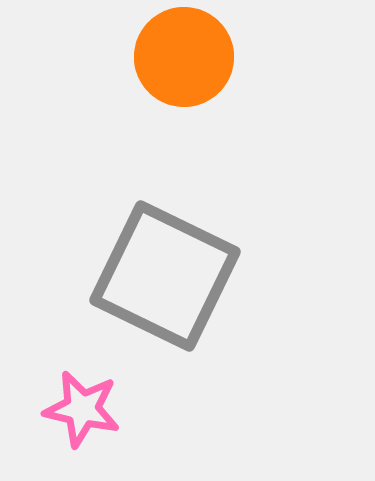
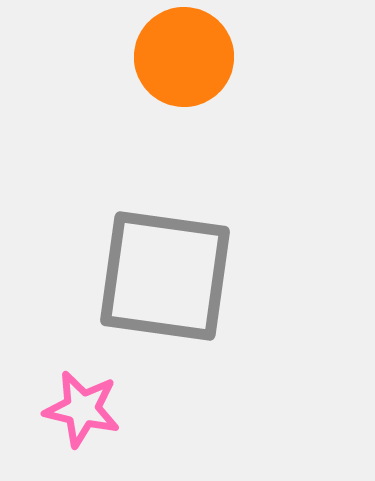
gray square: rotated 18 degrees counterclockwise
